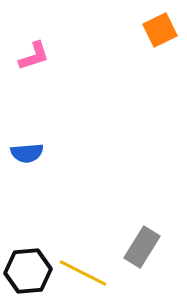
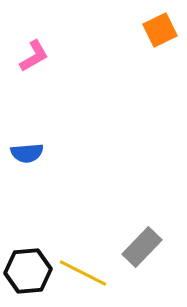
pink L-shape: rotated 12 degrees counterclockwise
gray rectangle: rotated 12 degrees clockwise
